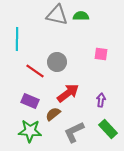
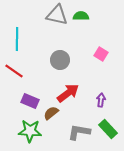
pink square: rotated 24 degrees clockwise
gray circle: moved 3 px right, 2 px up
red line: moved 21 px left
brown semicircle: moved 2 px left, 1 px up
gray L-shape: moved 5 px right; rotated 35 degrees clockwise
